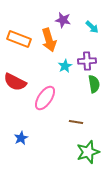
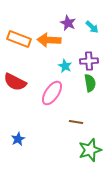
purple star: moved 5 px right, 3 px down; rotated 14 degrees clockwise
orange arrow: rotated 110 degrees clockwise
purple cross: moved 2 px right
cyan star: rotated 16 degrees counterclockwise
green semicircle: moved 4 px left, 1 px up
pink ellipse: moved 7 px right, 5 px up
blue star: moved 3 px left, 1 px down
green star: moved 2 px right, 2 px up
